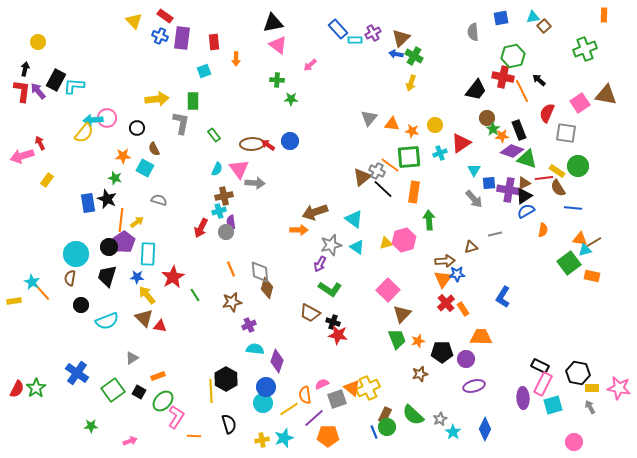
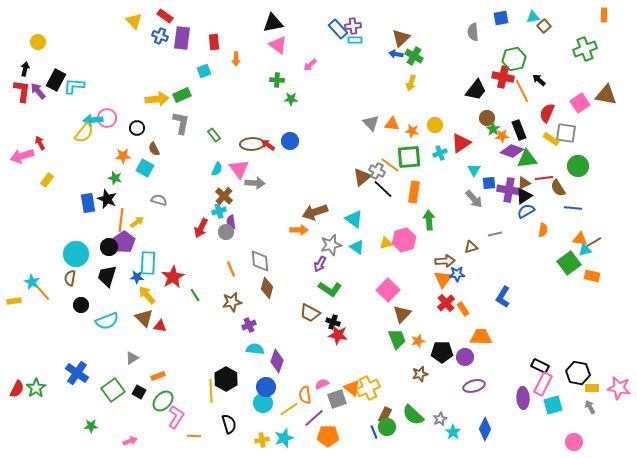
purple cross at (373, 33): moved 20 px left, 7 px up; rotated 21 degrees clockwise
green hexagon at (513, 56): moved 1 px right, 3 px down
green rectangle at (193, 101): moved 11 px left, 6 px up; rotated 66 degrees clockwise
gray triangle at (369, 118): moved 2 px right, 5 px down; rotated 24 degrees counterclockwise
green triangle at (527, 159): rotated 25 degrees counterclockwise
yellow rectangle at (557, 171): moved 6 px left, 32 px up
brown cross at (224, 196): rotated 36 degrees counterclockwise
cyan rectangle at (148, 254): moved 9 px down
gray diamond at (260, 272): moved 11 px up
purple circle at (466, 359): moved 1 px left, 2 px up
